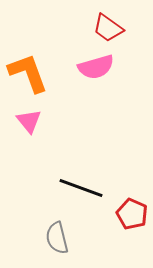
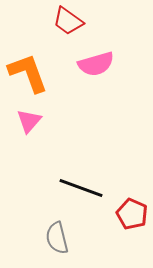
red trapezoid: moved 40 px left, 7 px up
pink semicircle: moved 3 px up
pink triangle: rotated 20 degrees clockwise
